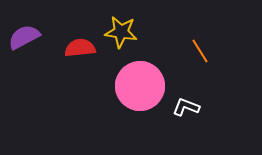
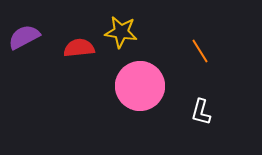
red semicircle: moved 1 px left
white L-shape: moved 15 px right, 5 px down; rotated 96 degrees counterclockwise
